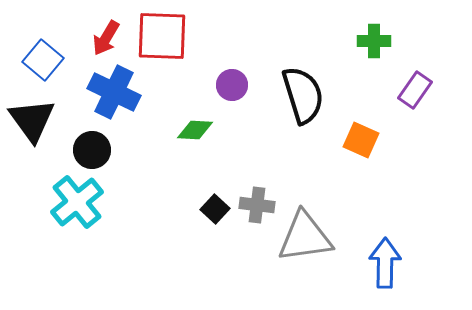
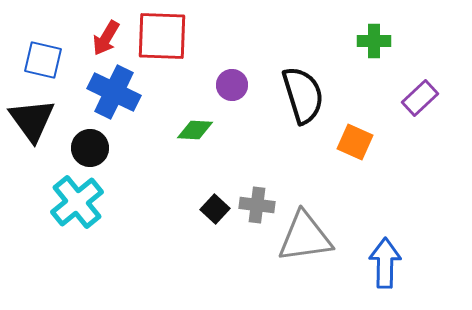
blue square: rotated 27 degrees counterclockwise
purple rectangle: moved 5 px right, 8 px down; rotated 12 degrees clockwise
orange square: moved 6 px left, 2 px down
black circle: moved 2 px left, 2 px up
